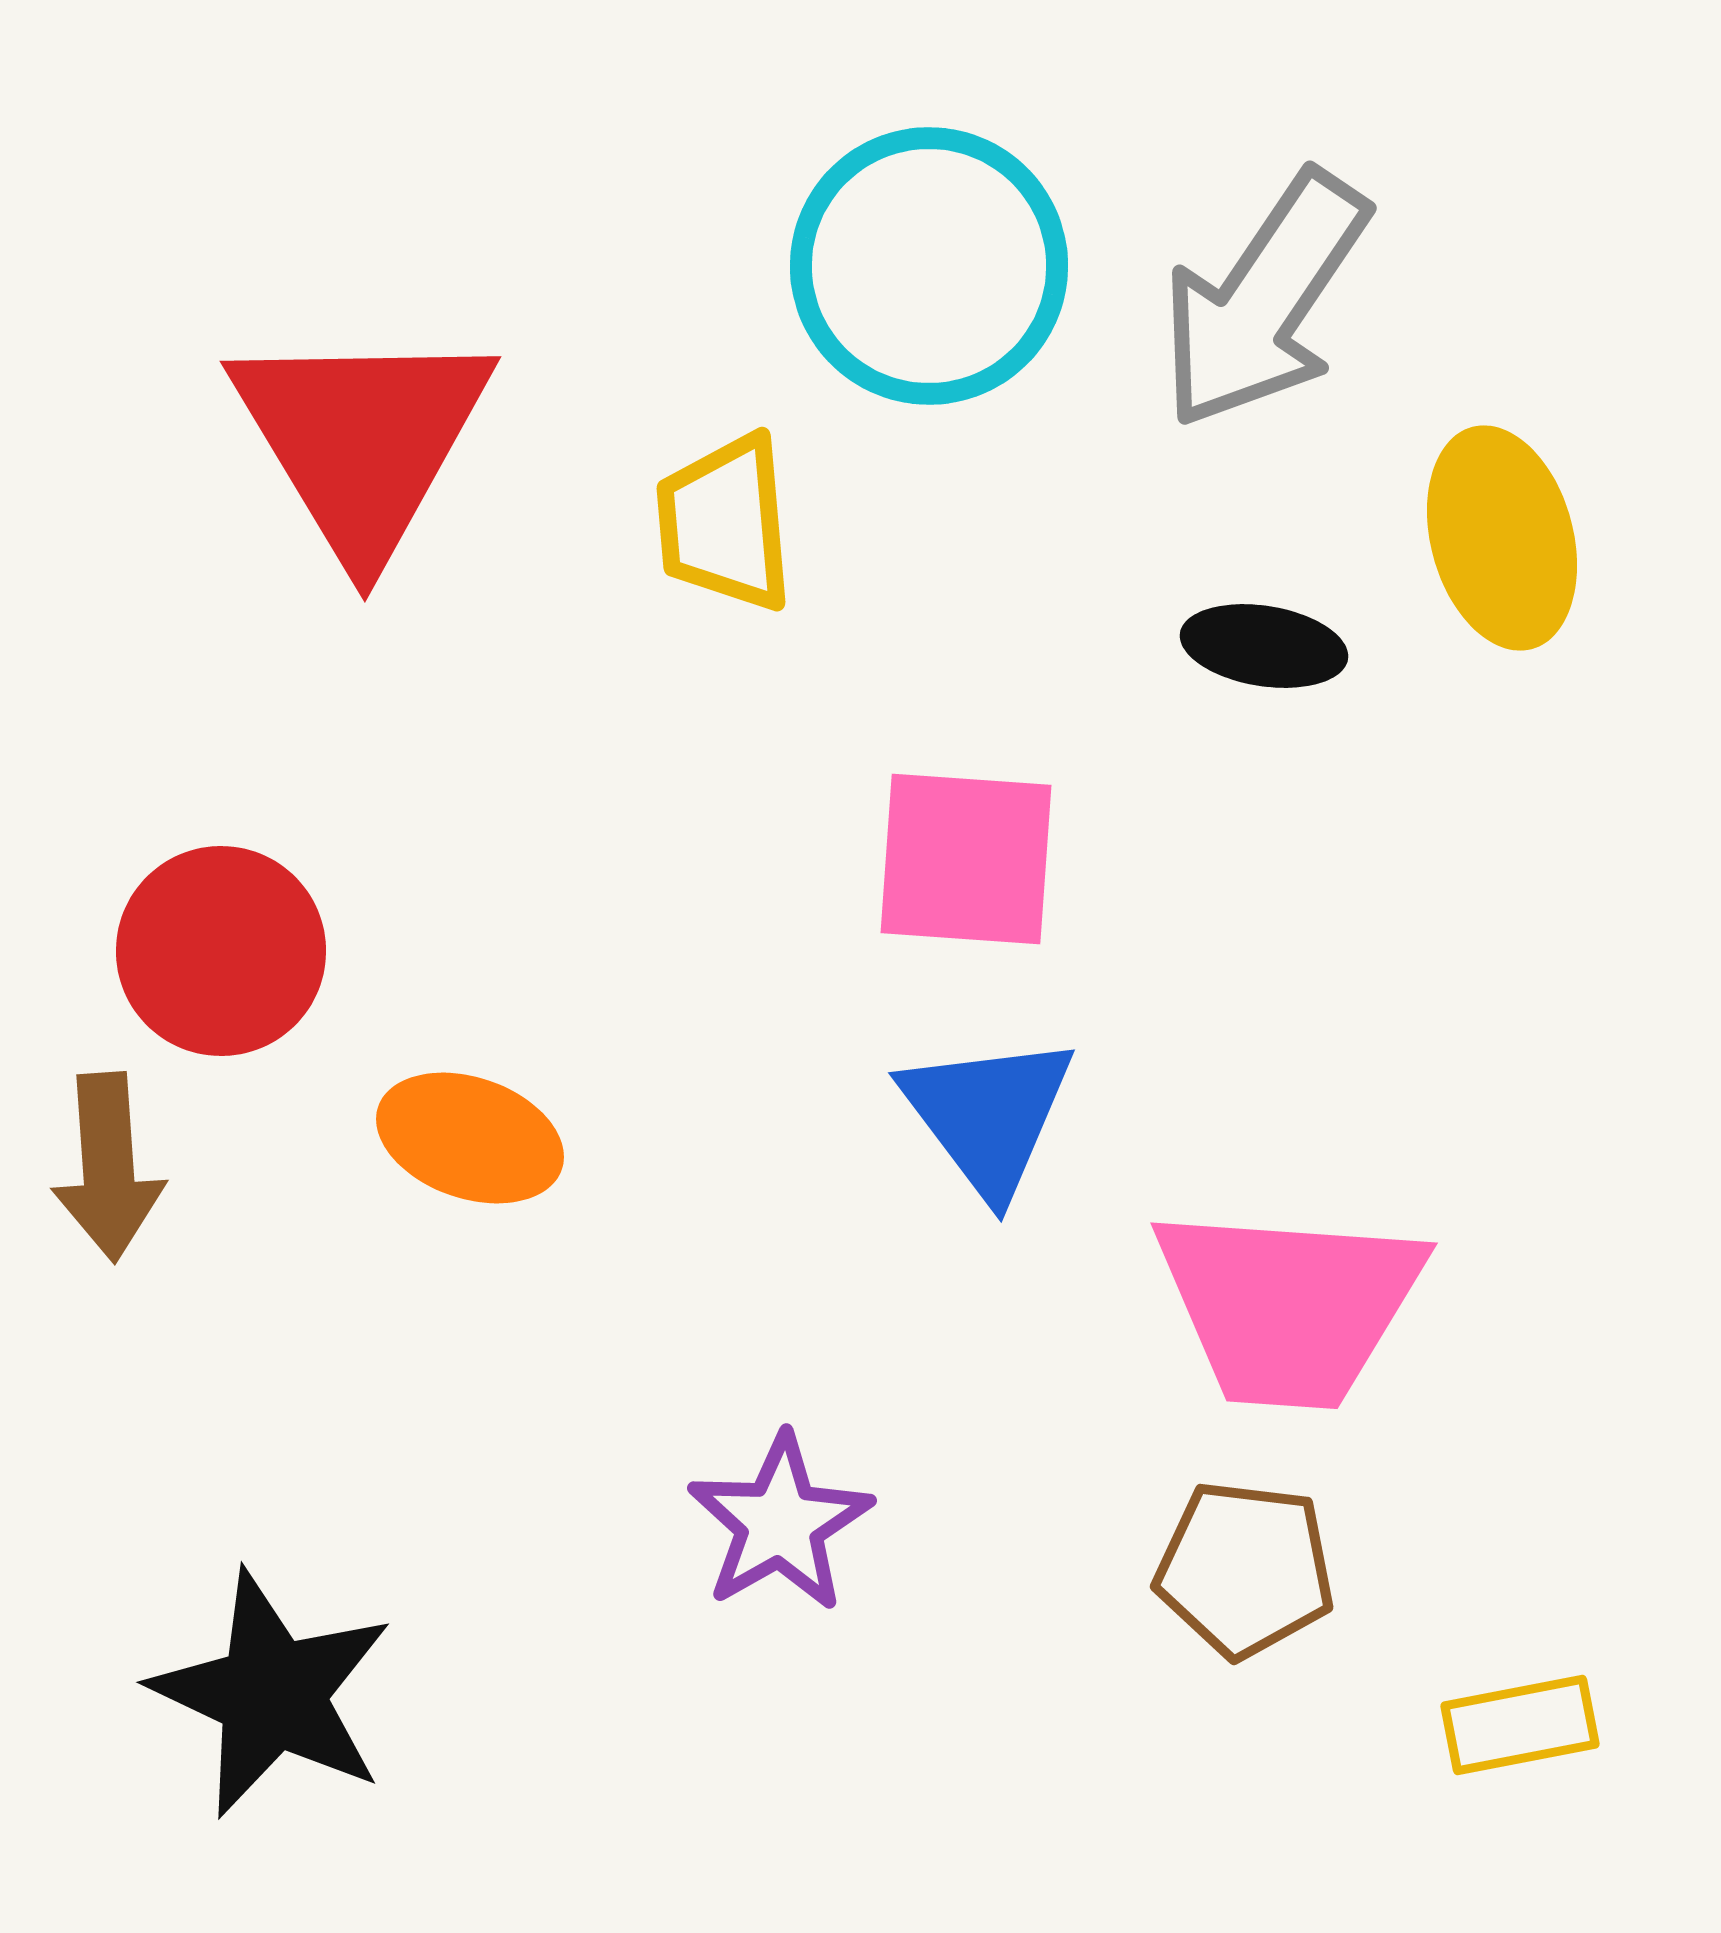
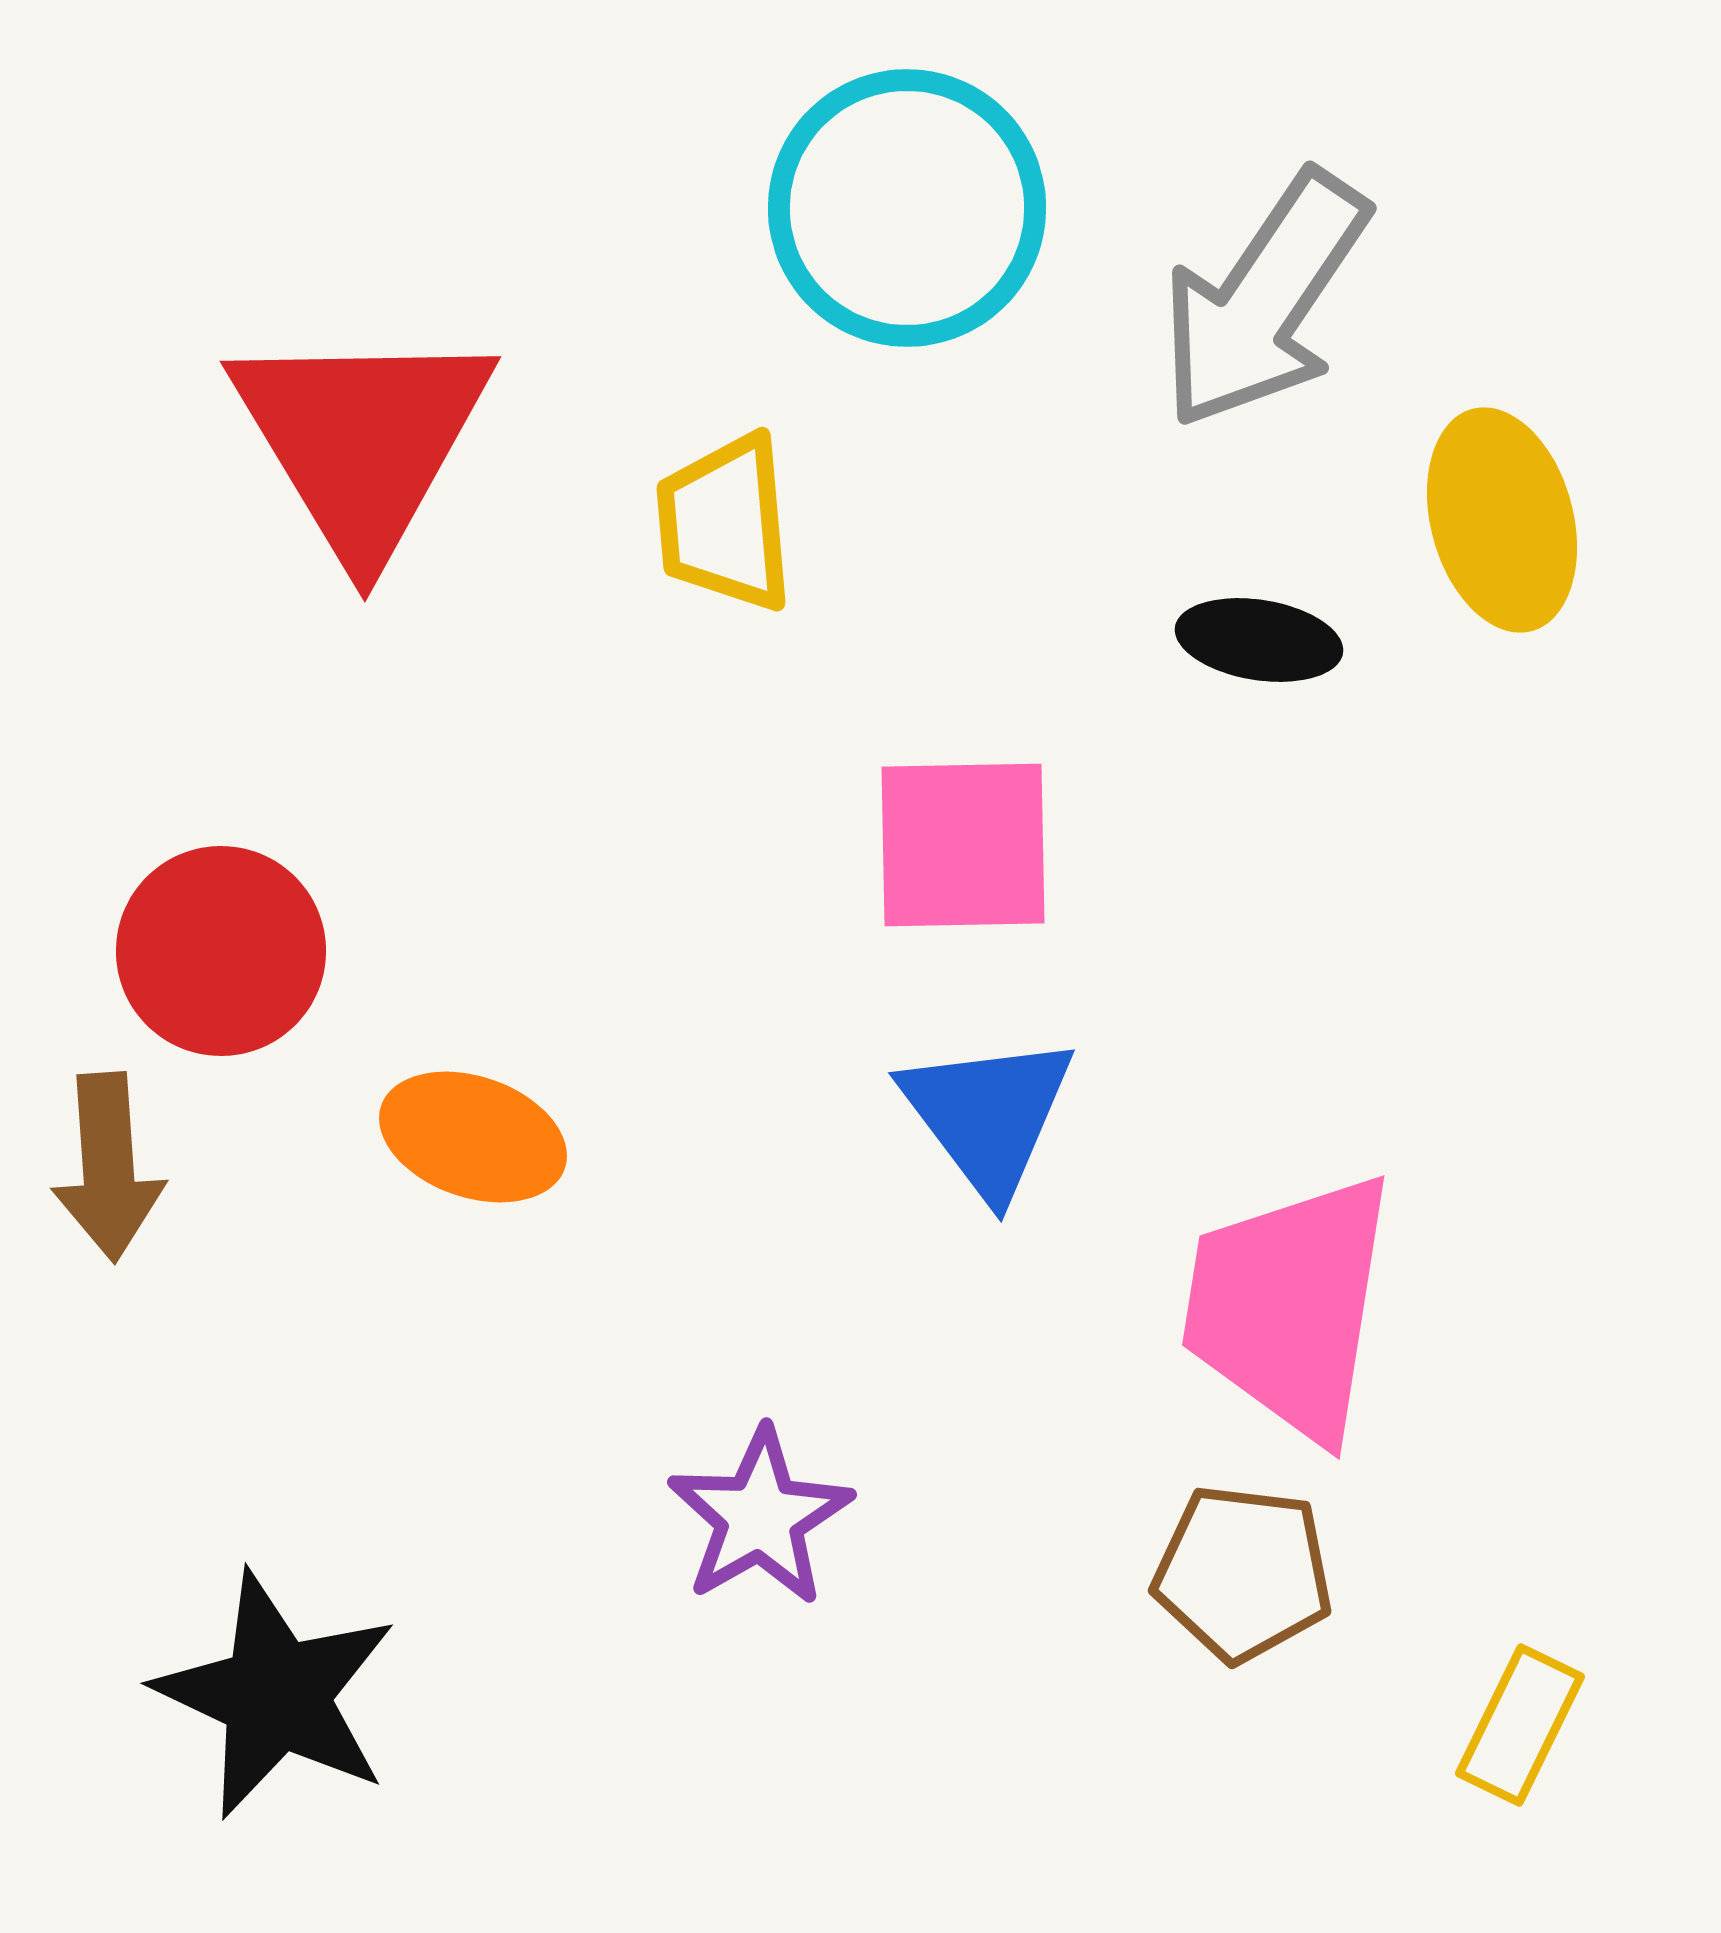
cyan circle: moved 22 px left, 58 px up
yellow ellipse: moved 18 px up
black ellipse: moved 5 px left, 6 px up
pink square: moved 3 px left, 14 px up; rotated 5 degrees counterclockwise
orange ellipse: moved 3 px right, 1 px up
pink trapezoid: rotated 95 degrees clockwise
purple star: moved 20 px left, 6 px up
brown pentagon: moved 2 px left, 4 px down
black star: moved 4 px right, 1 px down
yellow rectangle: rotated 53 degrees counterclockwise
